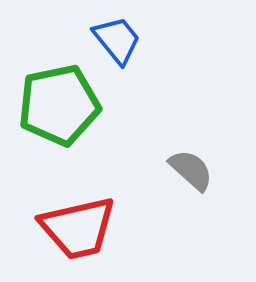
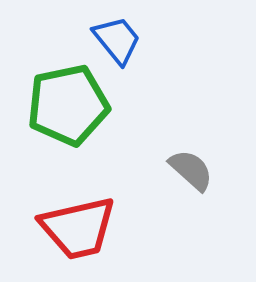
green pentagon: moved 9 px right
